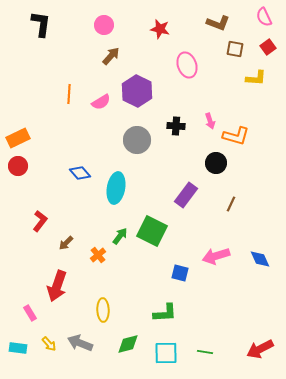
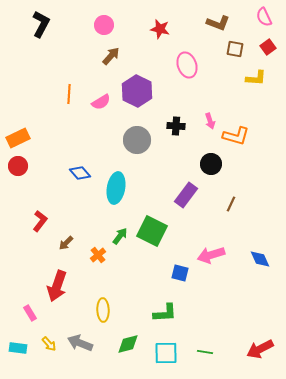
black L-shape at (41, 24): rotated 20 degrees clockwise
black circle at (216, 163): moved 5 px left, 1 px down
pink arrow at (216, 256): moved 5 px left, 1 px up
